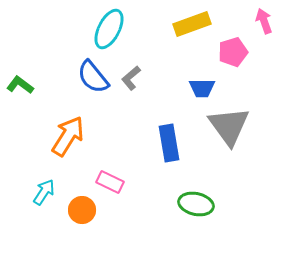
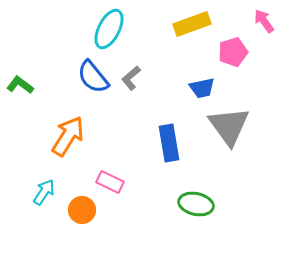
pink arrow: rotated 15 degrees counterclockwise
blue trapezoid: rotated 12 degrees counterclockwise
